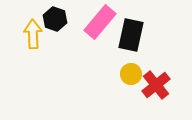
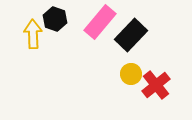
black rectangle: rotated 32 degrees clockwise
